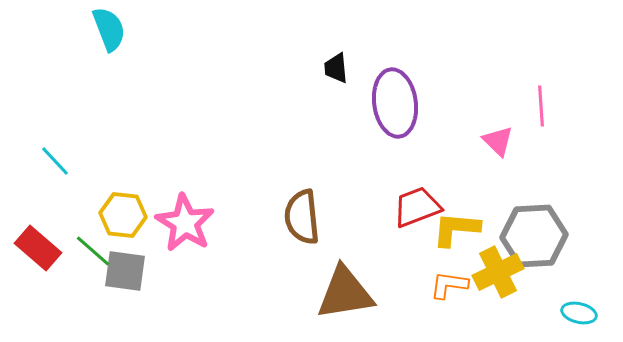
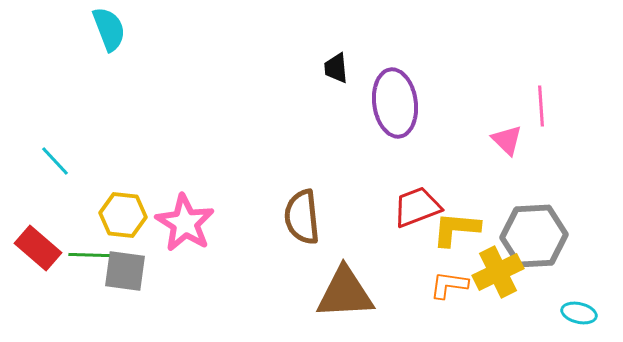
pink triangle: moved 9 px right, 1 px up
green line: moved 4 px left, 4 px down; rotated 39 degrees counterclockwise
brown triangle: rotated 6 degrees clockwise
